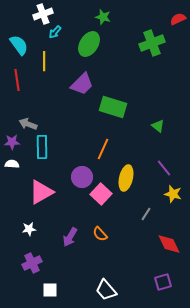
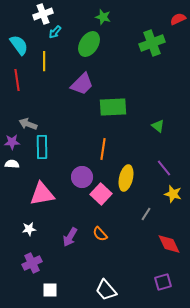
green rectangle: rotated 20 degrees counterclockwise
orange line: rotated 15 degrees counterclockwise
pink triangle: moved 1 px right, 2 px down; rotated 20 degrees clockwise
